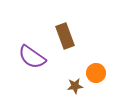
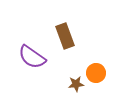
brown star: moved 1 px right, 2 px up
